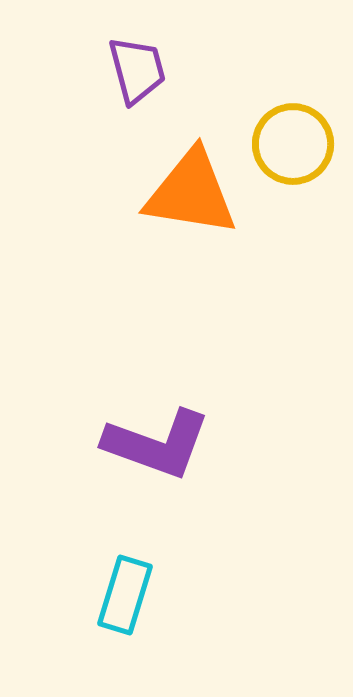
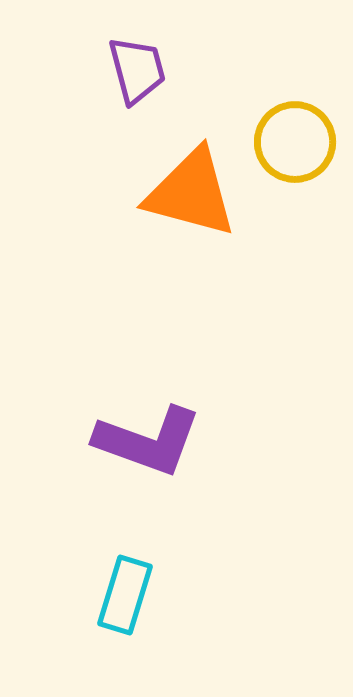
yellow circle: moved 2 px right, 2 px up
orange triangle: rotated 6 degrees clockwise
purple L-shape: moved 9 px left, 3 px up
